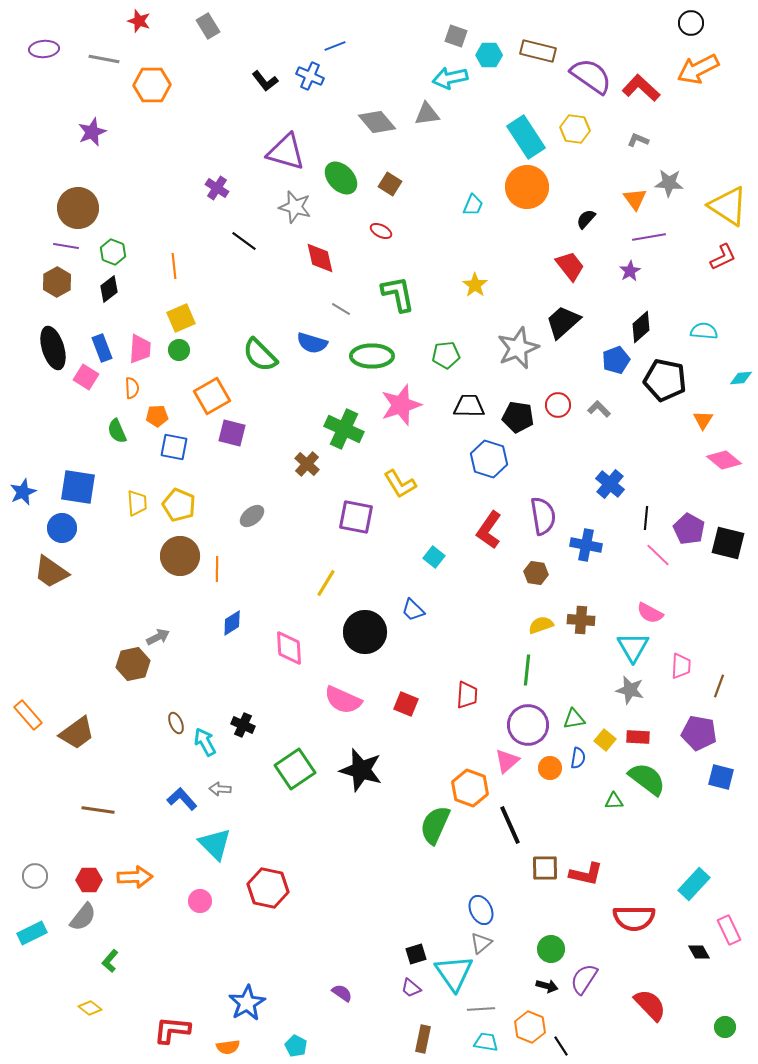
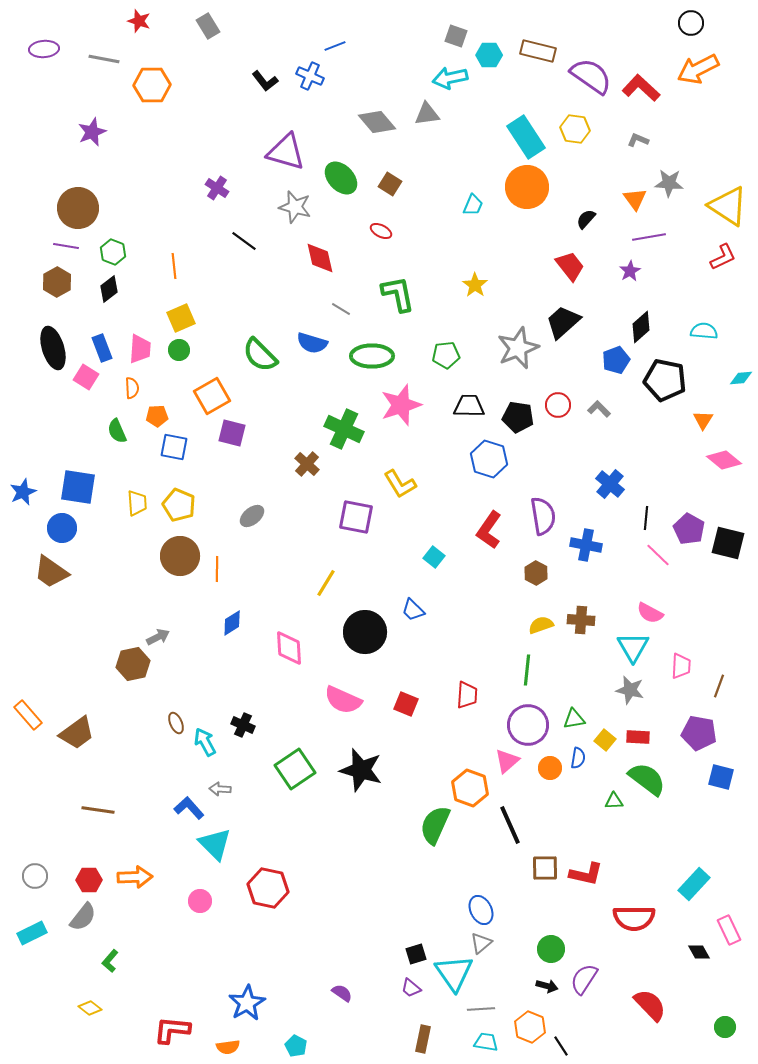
brown hexagon at (536, 573): rotated 20 degrees clockwise
blue L-shape at (182, 799): moved 7 px right, 9 px down
